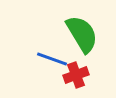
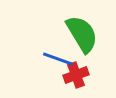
blue line: moved 6 px right
